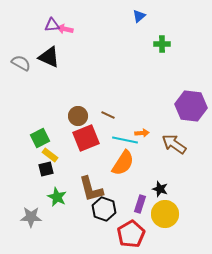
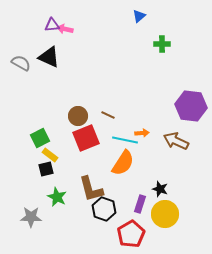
brown arrow: moved 2 px right, 3 px up; rotated 10 degrees counterclockwise
